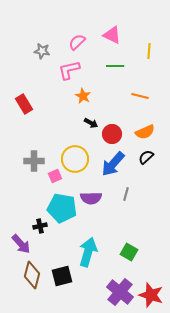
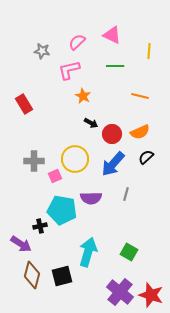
orange semicircle: moved 5 px left
cyan pentagon: moved 2 px down
purple arrow: rotated 15 degrees counterclockwise
